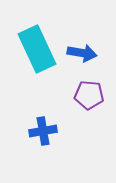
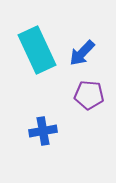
cyan rectangle: moved 1 px down
blue arrow: rotated 124 degrees clockwise
